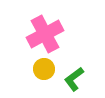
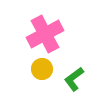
yellow circle: moved 2 px left
